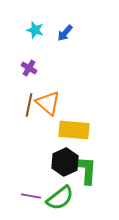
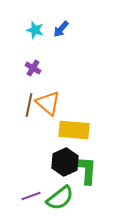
blue arrow: moved 4 px left, 4 px up
purple cross: moved 4 px right
purple line: rotated 30 degrees counterclockwise
